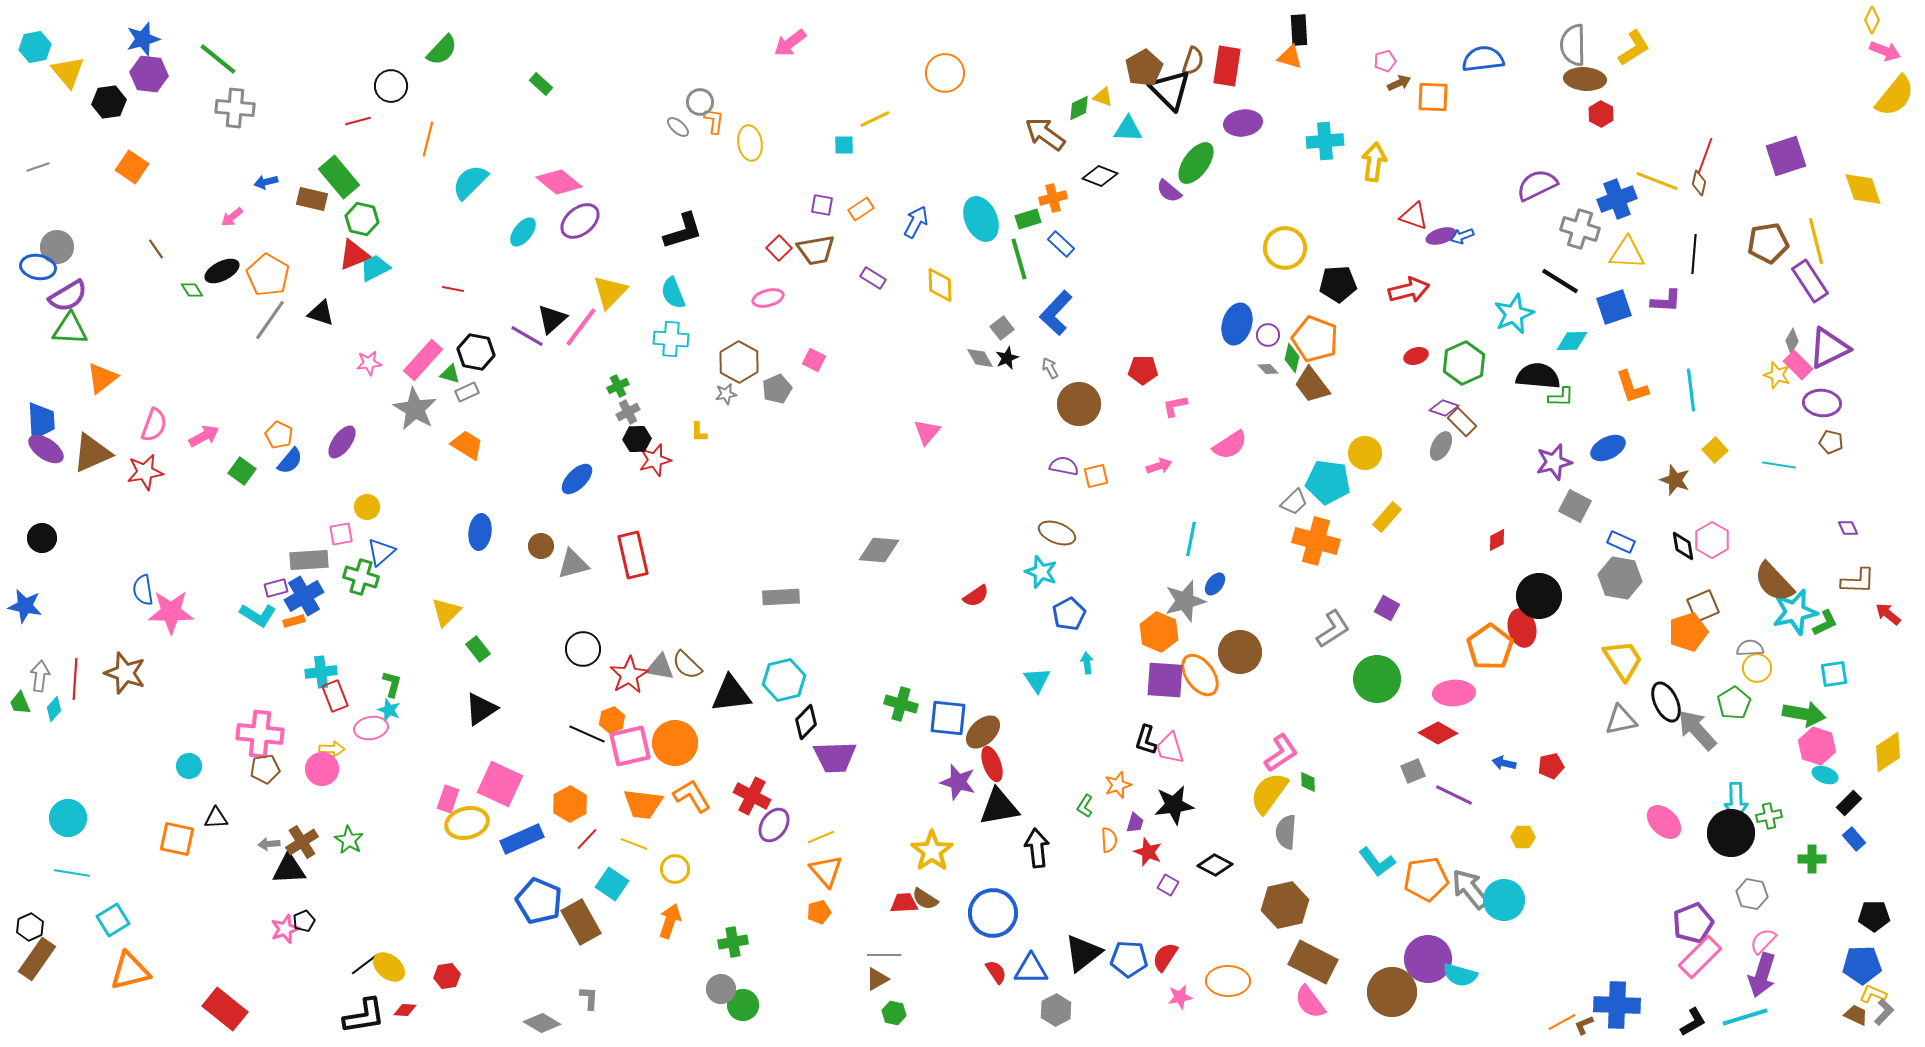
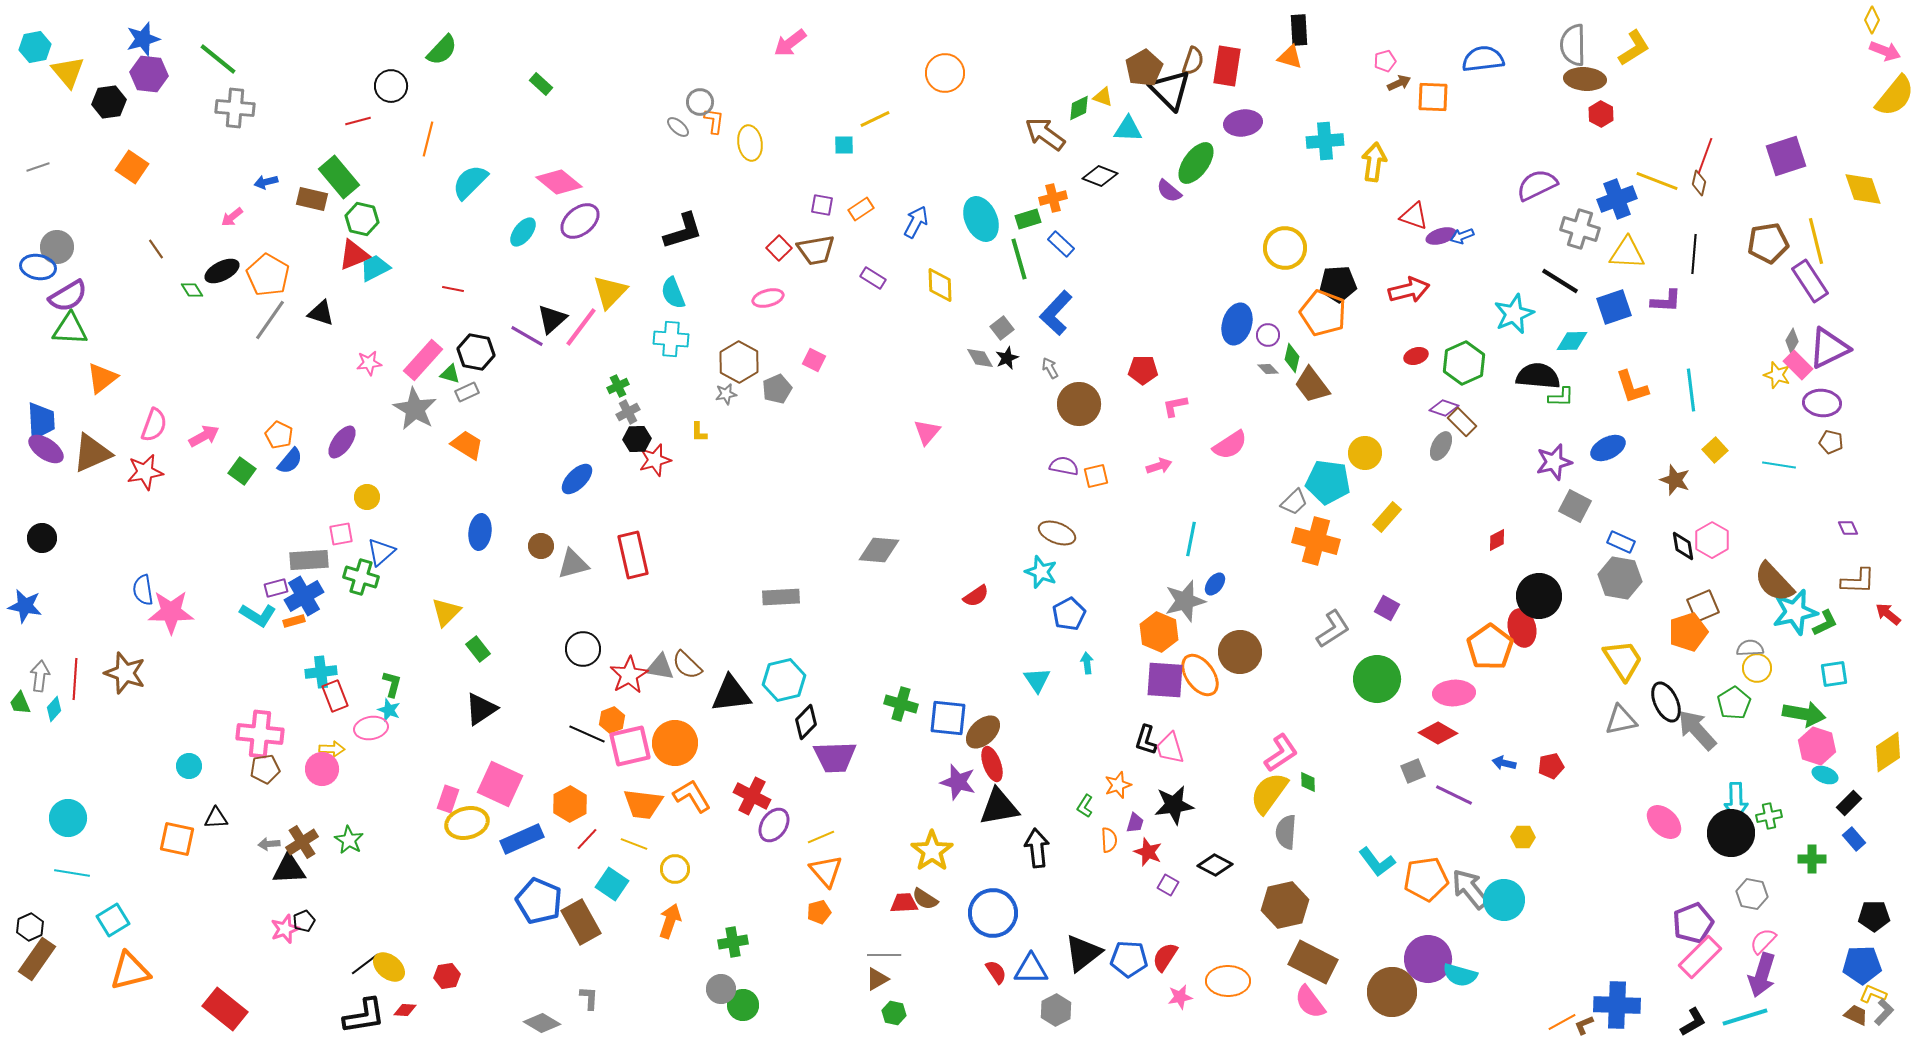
orange pentagon at (1315, 339): moved 8 px right, 26 px up
yellow circle at (367, 507): moved 10 px up
